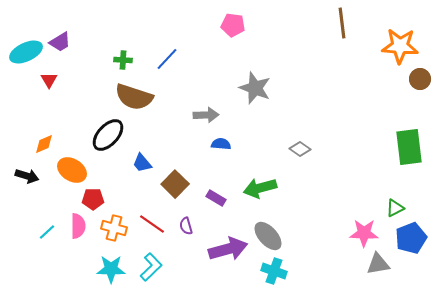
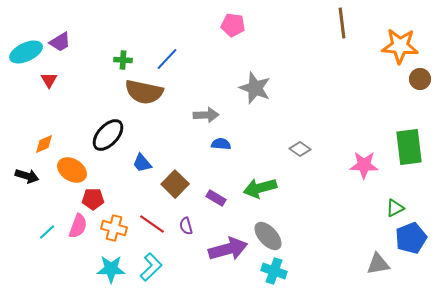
brown semicircle: moved 10 px right, 5 px up; rotated 6 degrees counterclockwise
pink semicircle: rotated 20 degrees clockwise
pink star: moved 68 px up
